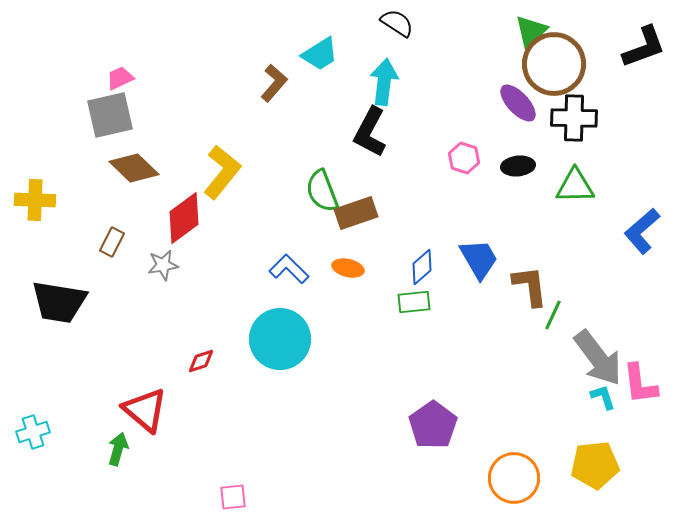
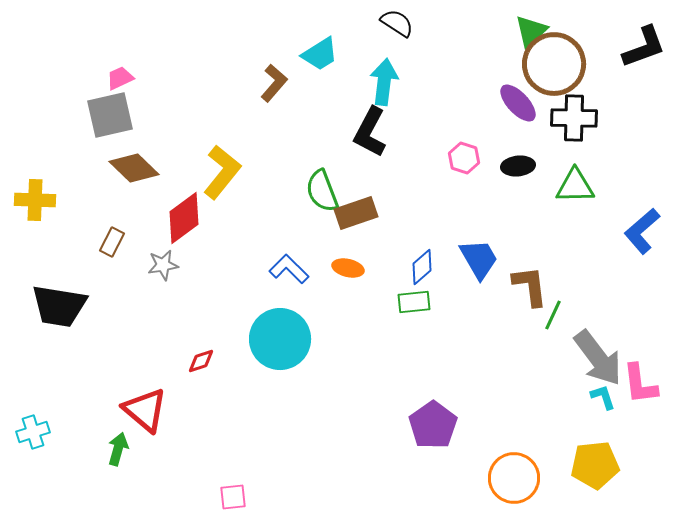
black trapezoid at (59, 302): moved 4 px down
